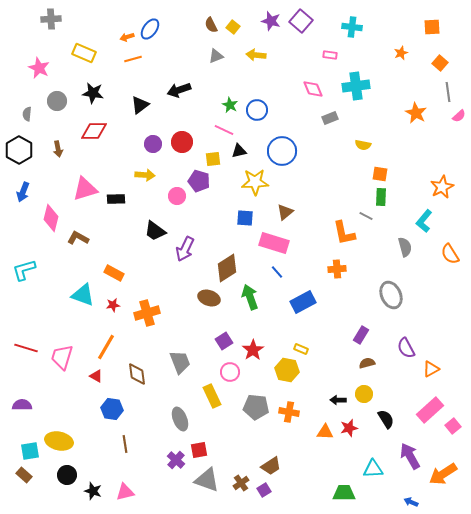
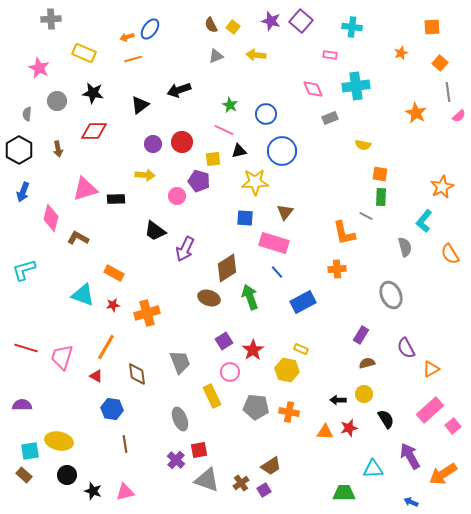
blue circle at (257, 110): moved 9 px right, 4 px down
brown triangle at (285, 212): rotated 12 degrees counterclockwise
